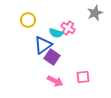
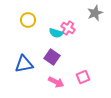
blue triangle: moved 19 px left, 19 px down; rotated 24 degrees clockwise
pink square: rotated 16 degrees counterclockwise
pink arrow: moved 1 px right, 1 px down
